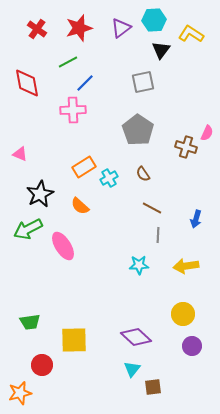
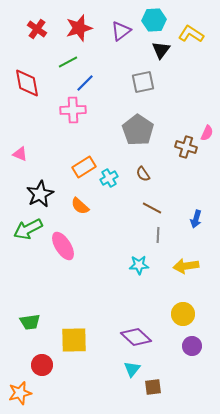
purple triangle: moved 3 px down
